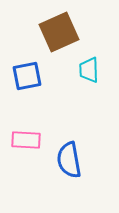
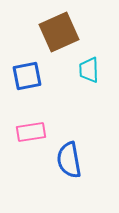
pink rectangle: moved 5 px right, 8 px up; rotated 12 degrees counterclockwise
